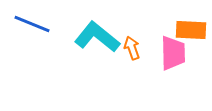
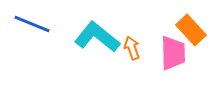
orange rectangle: rotated 44 degrees clockwise
